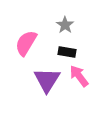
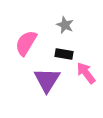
gray star: rotated 12 degrees counterclockwise
black rectangle: moved 3 px left, 2 px down
pink arrow: moved 7 px right, 3 px up
